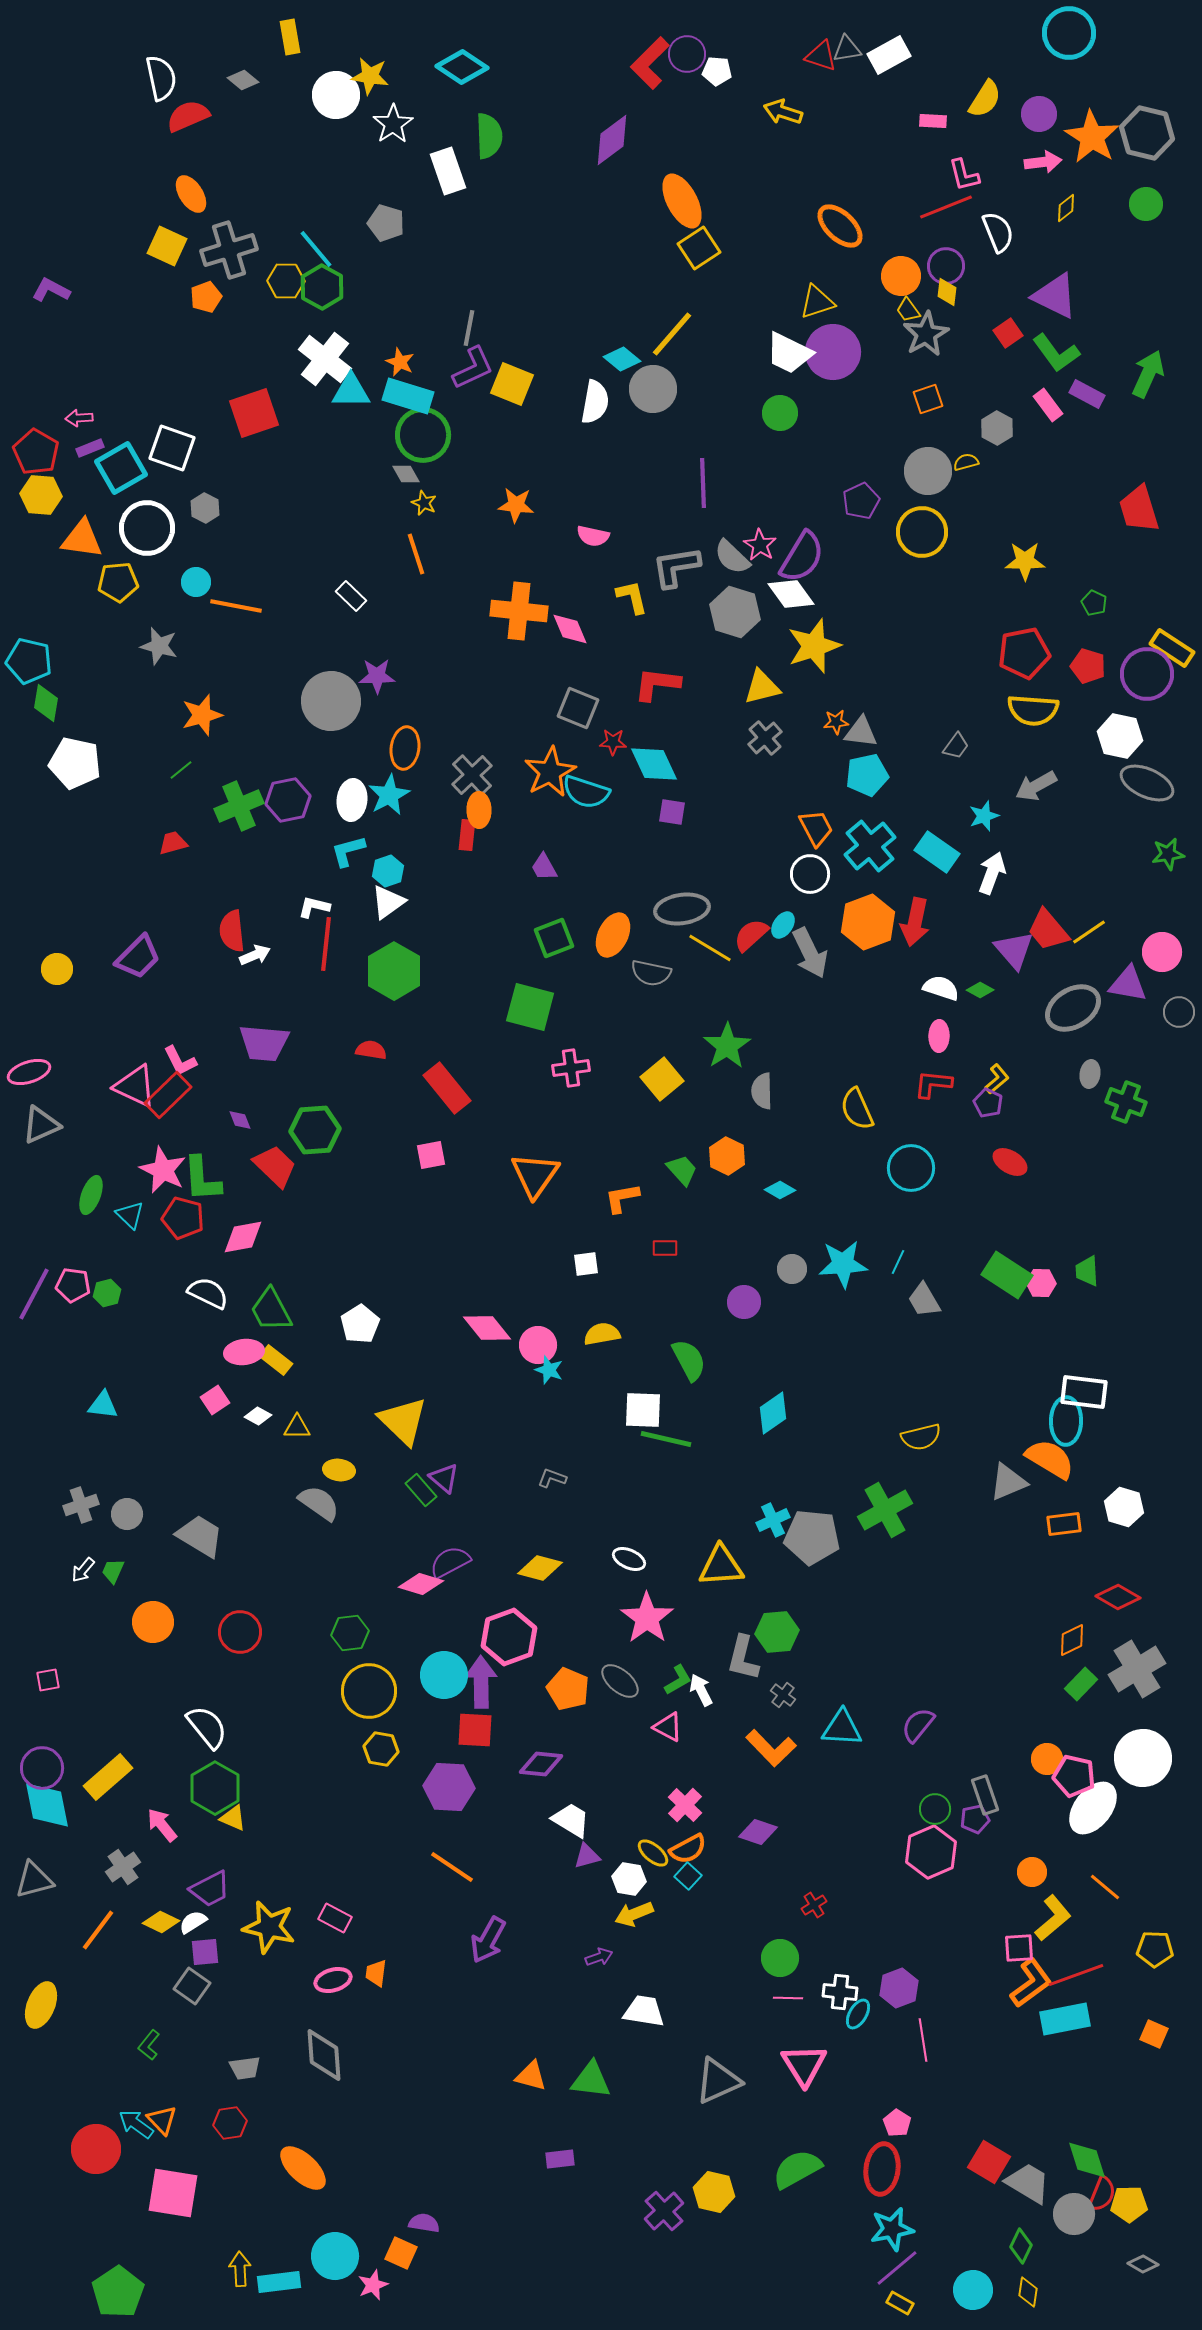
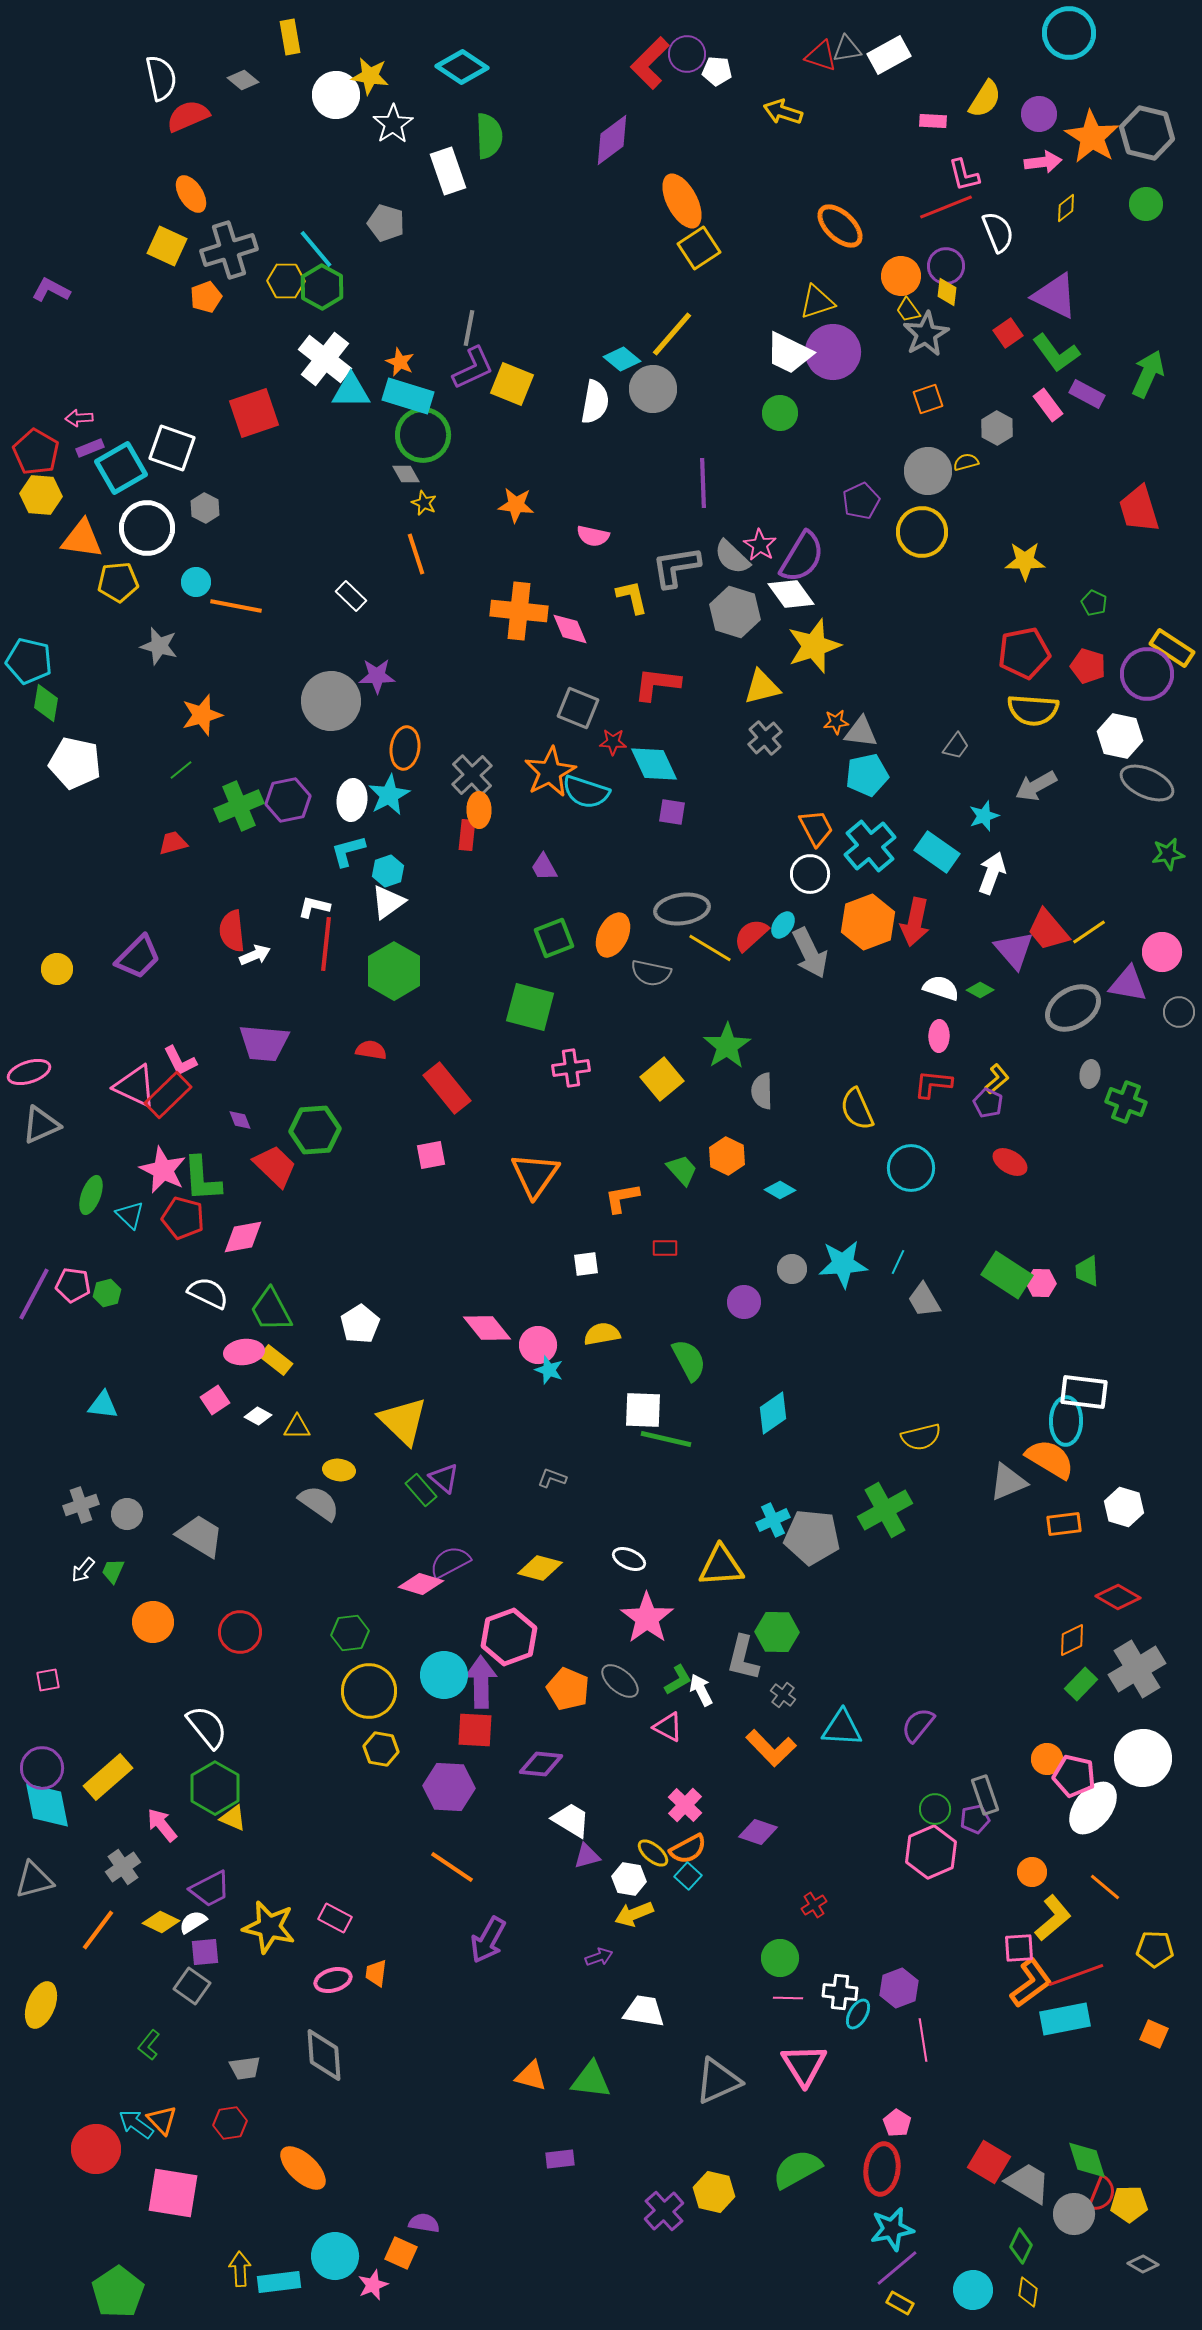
green hexagon at (777, 1632): rotated 6 degrees clockwise
